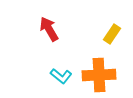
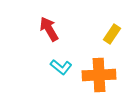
cyan L-shape: moved 9 px up
